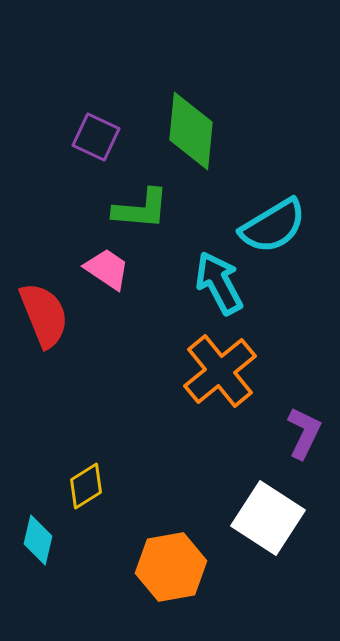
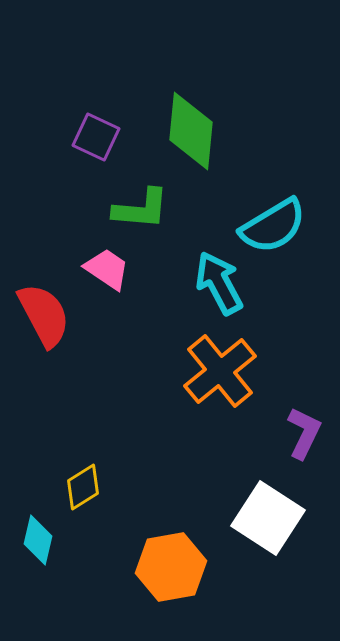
red semicircle: rotated 6 degrees counterclockwise
yellow diamond: moved 3 px left, 1 px down
